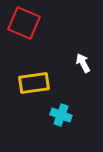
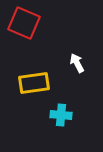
white arrow: moved 6 px left
cyan cross: rotated 15 degrees counterclockwise
